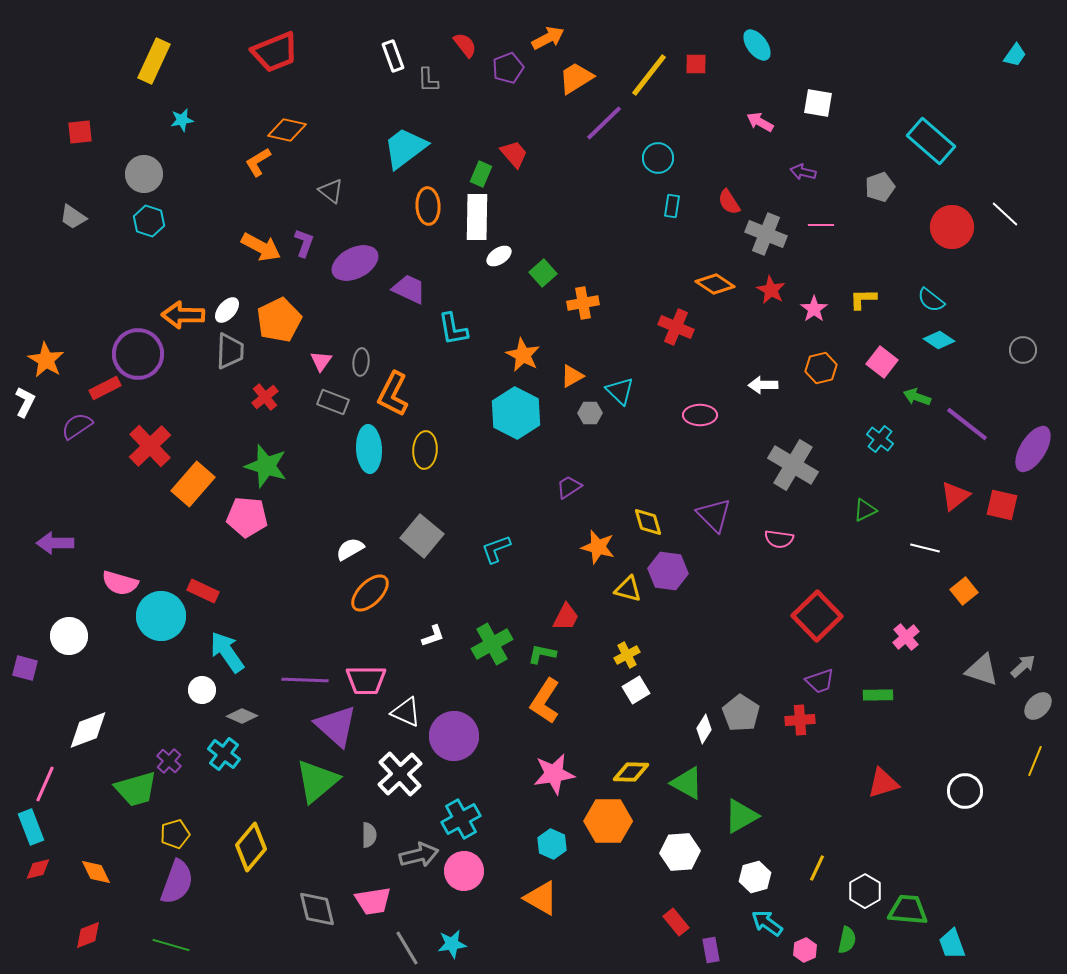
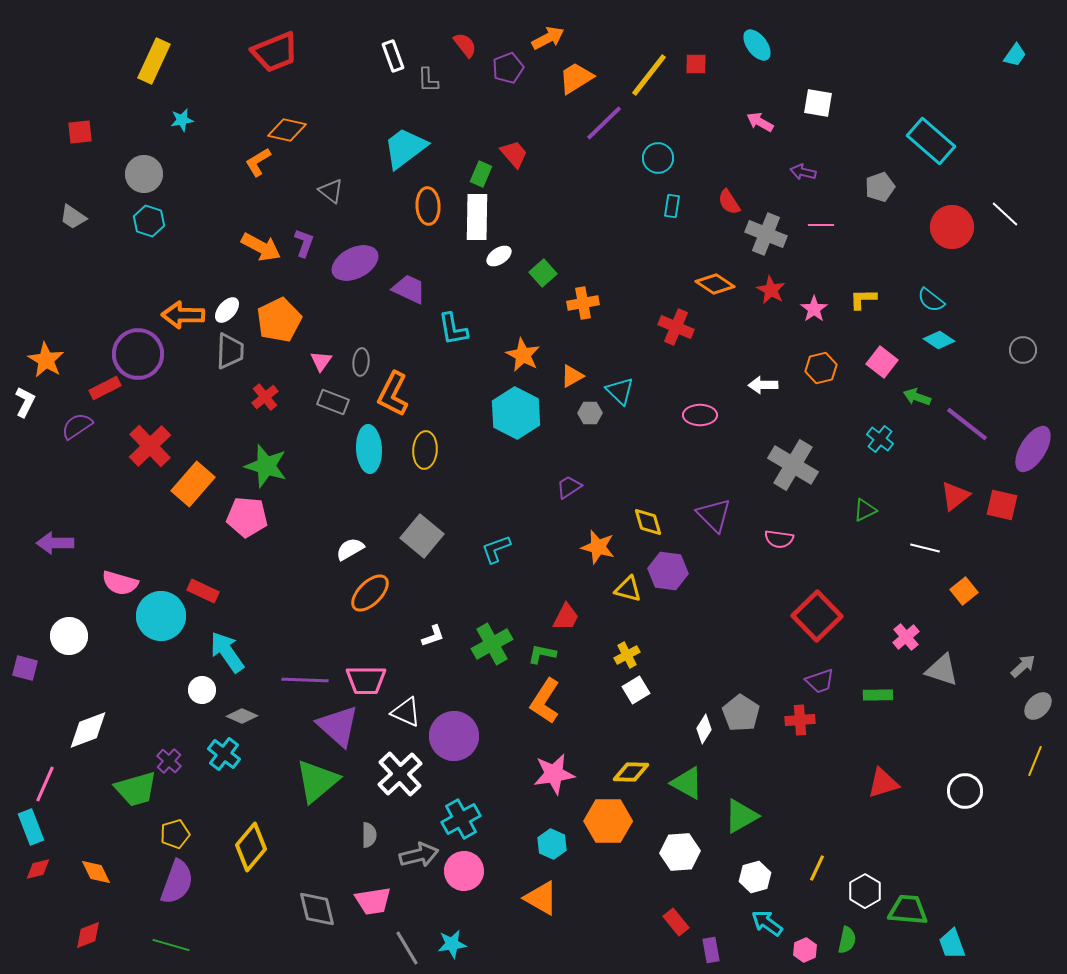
gray triangle at (982, 670): moved 40 px left
purple triangle at (336, 726): moved 2 px right
